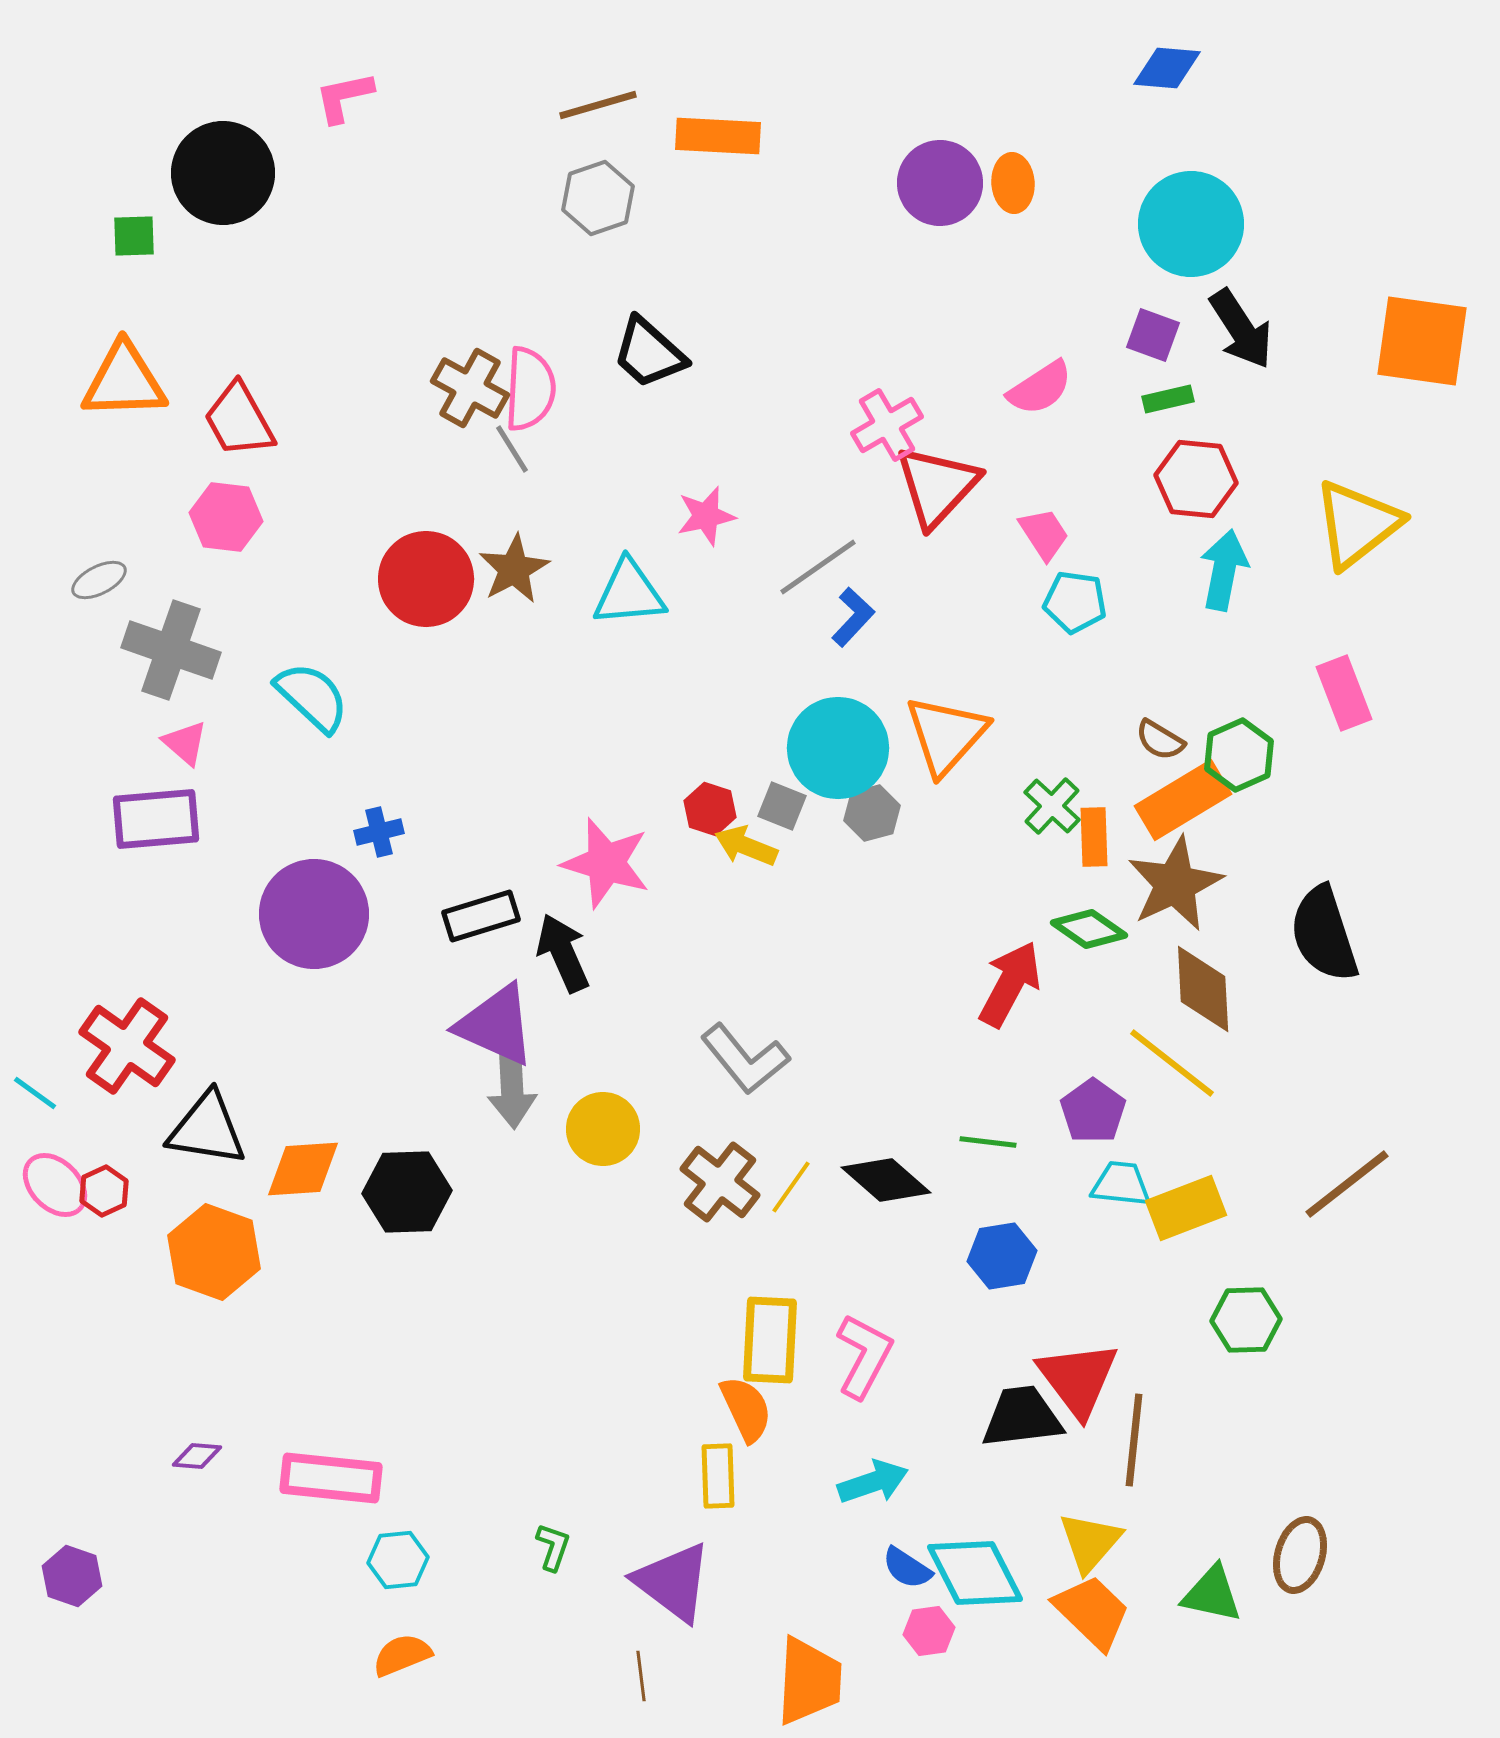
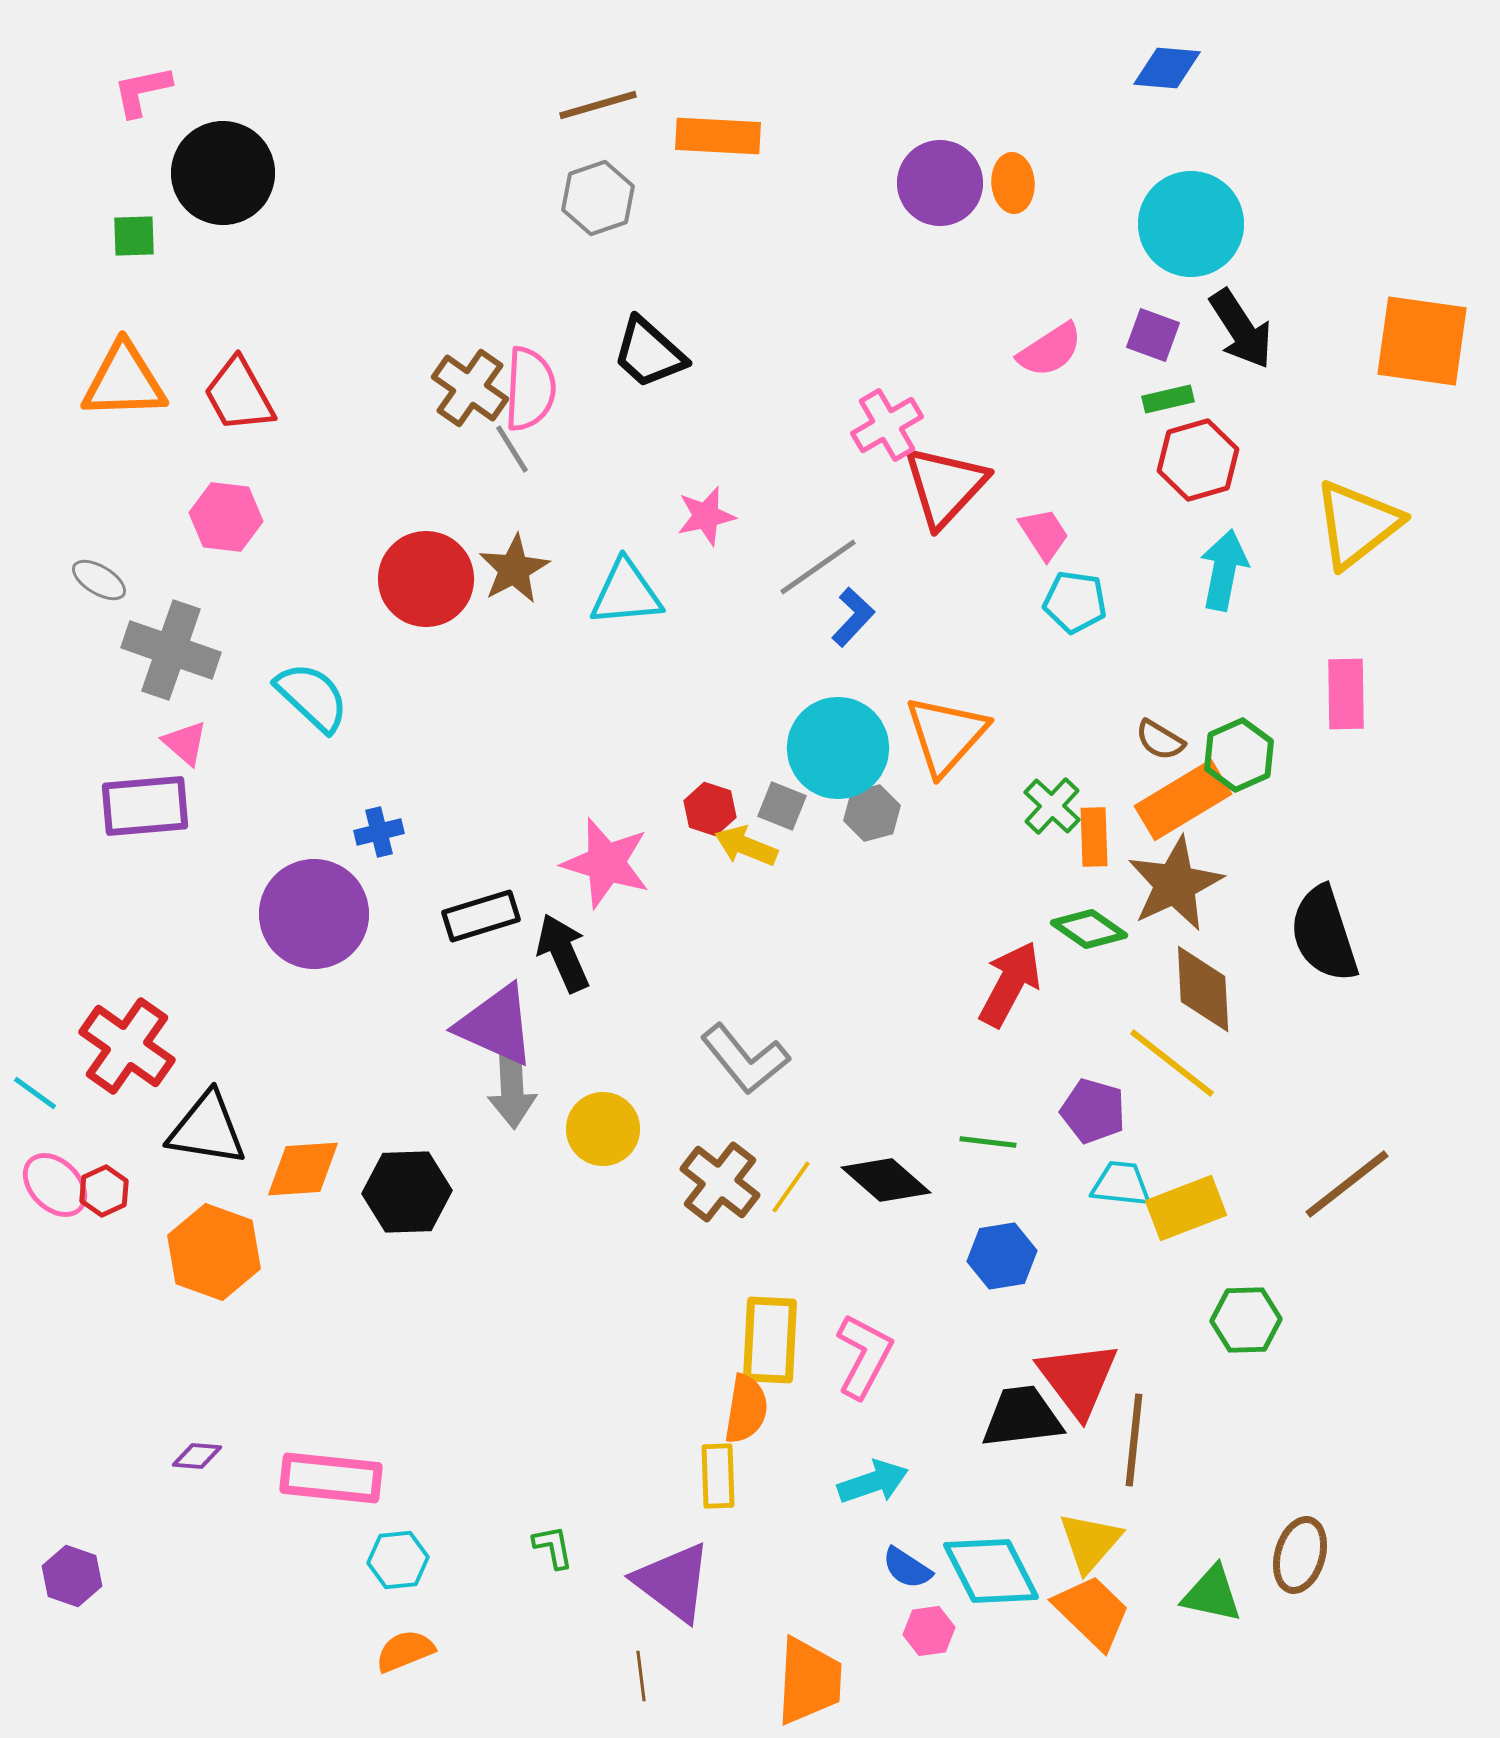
pink L-shape at (344, 97): moved 202 px left, 6 px up
brown cross at (470, 388): rotated 6 degrees clockwise
pink semicircle at (1040, 388): moved 10 px right, 38 px up
red trapezoid at (239, 420): moved 25 px up
red hexagon at (1196, 479): moved 2 px right, 19 px up; rotated 22 degrees counterclockwise
red triangle at (937, 486): moved 8 px right
gray ellipse at (99, 580): rotated 58 degrees clockwise
cyan triangle at (629, 593): moved 3 px left
pink rectangle at (1344, 693): moved 2 px right, 1 px down; rotated 20 degrees clockwise
purple rectangle at (156, 819): moved 11 px left, 13 px up
purple pentagon at (1093, 1111): rotated 20 degrees counterclockwise
orange semicircle at (746, 1409): rotated 34 degrees clockwise
green L-shape at (553, 1547): rotated 30 degrees counterclockwise
cyan diamond at (975, 1573): moved 16 px right, 2 px up
orange semicircle at (402, 1655): moved 3 px right, 4 px up
